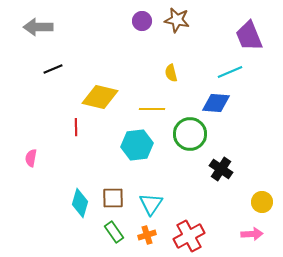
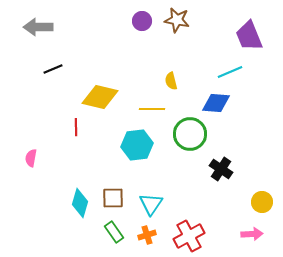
yellow semicircle: moved 8 px down
